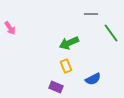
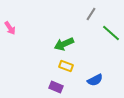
gray line: rotated 56 degrees counterclockwise
green line: rotated 12 degrees counterclockwise
green arrow: moved 5 px left, 1 px down
yellow rectangle: rotated 48 degrees counterclockwise
blue semicircle: moved 2 px right, 1 px down
